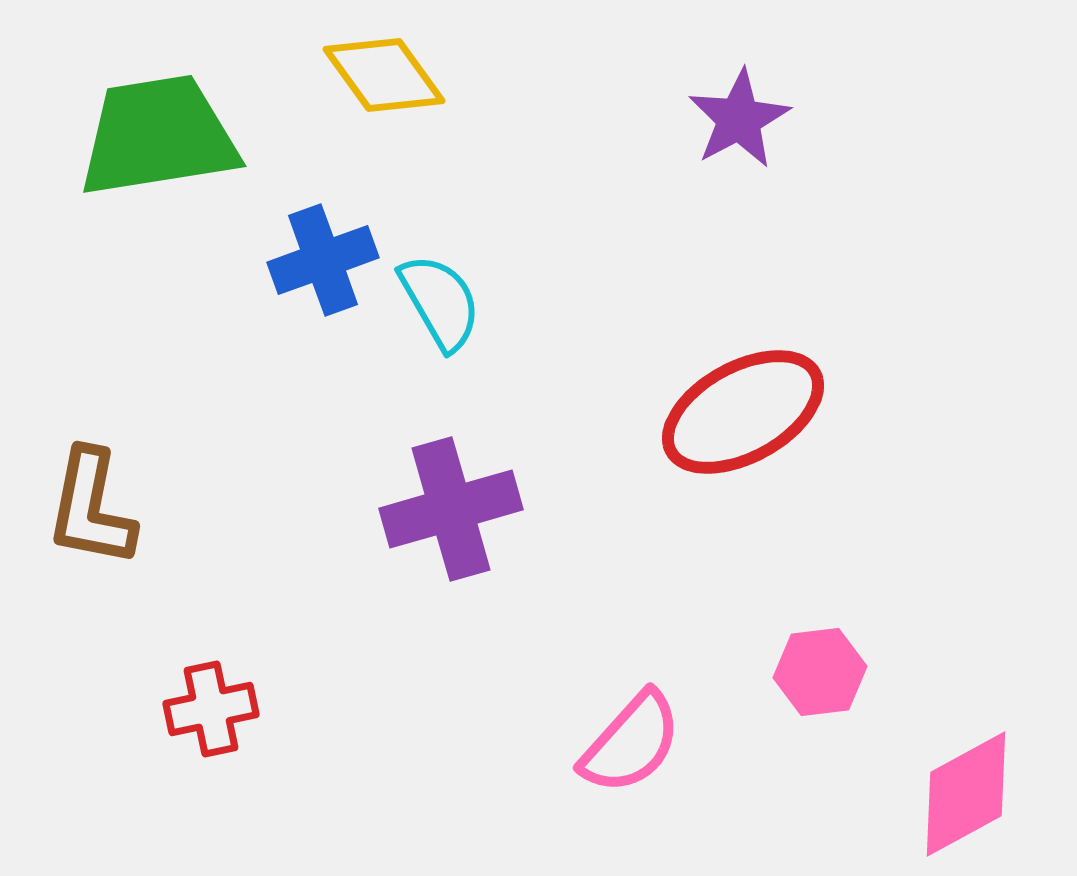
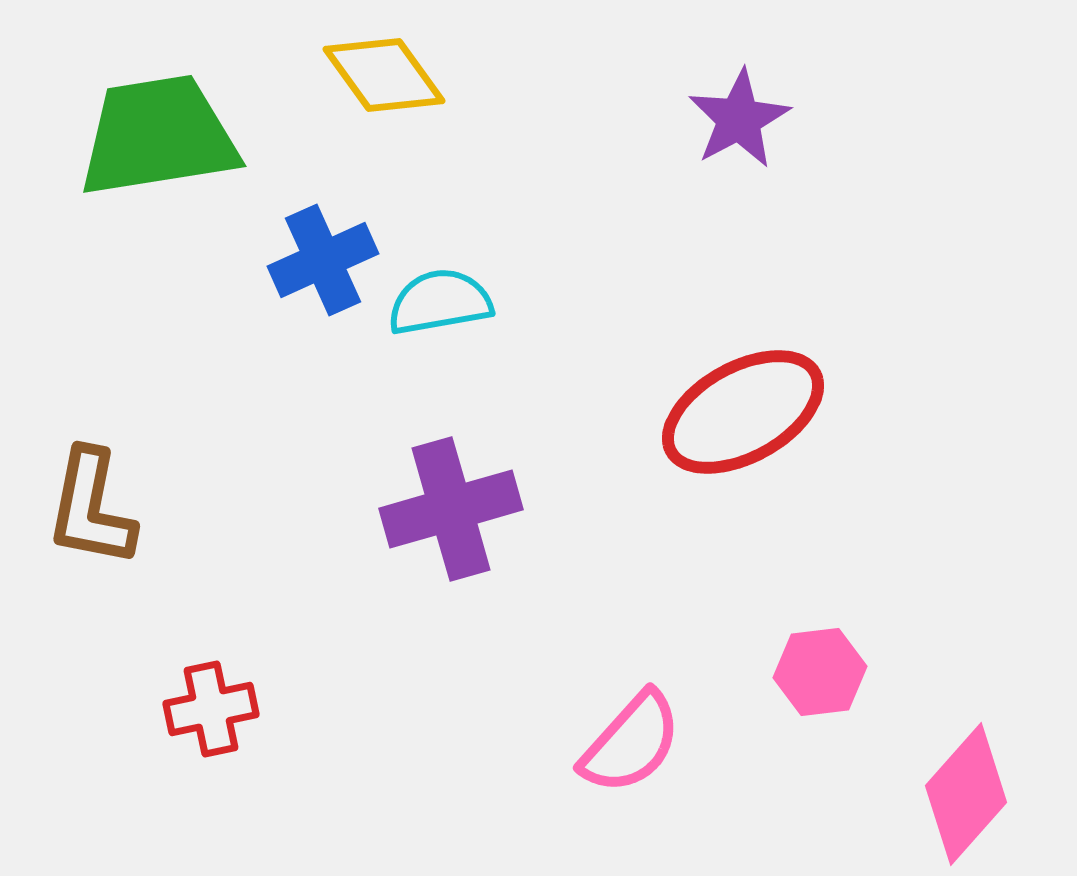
blue cross: rotated 4 degrees counterclockwise
cyan semicircle: rotated 70 degrees counterclockwise
pink diamond: rotated 20 degrees counterclockwise
